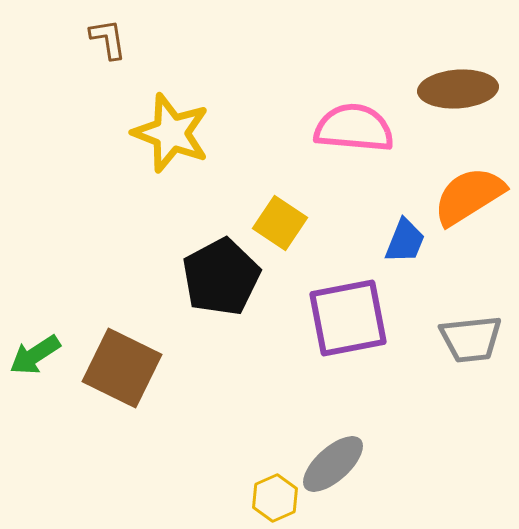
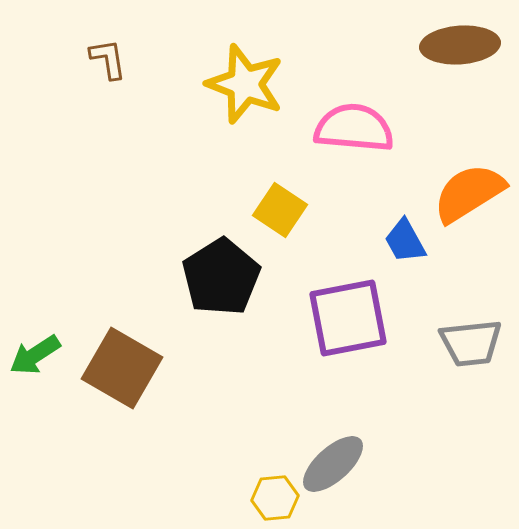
brown L-shape: moved 20 px down
brown ellipse: moved 2 px right, 44 px up
yellow star: moved 74 px right, 49 px up
orange semicircle: moved 3 px up
yellow square: moved 13 px up
blue trapezoid: rotated 129 degrees clockwise
black pentagon: rotated 4 degrees counterclockwise
gray trapezoid: moved 4 px down
brown square: rotated 4 degrees clockwise
yellow hexagon: rotated 18 degrees clockwise
